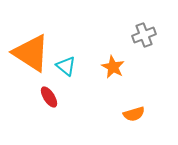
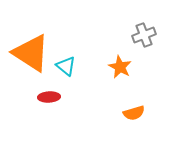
orange star: moved 7 px right
red ellipse: rotated 60 degrees counterclockwise
orange semicircle: moved 1 px up
